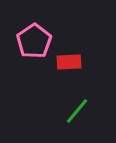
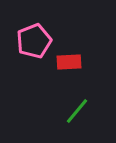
pink pentagon: rotated 12 degrees clockwise
